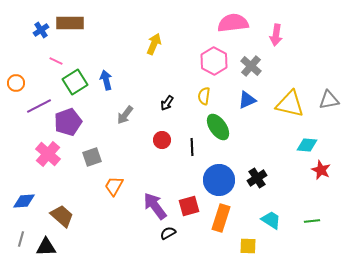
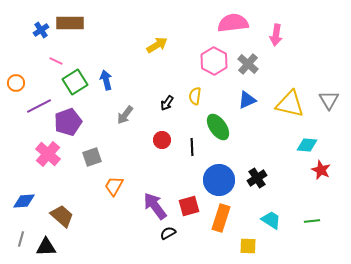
yellow arrow: moved 3 px right, 1 px down; rotated 35 degrees clockwise
gray cross: moved 3 px left, 2 px up
yellow semicircle: moved 9 px left
gray triangle: rotated 50 degrees counterclockwise
